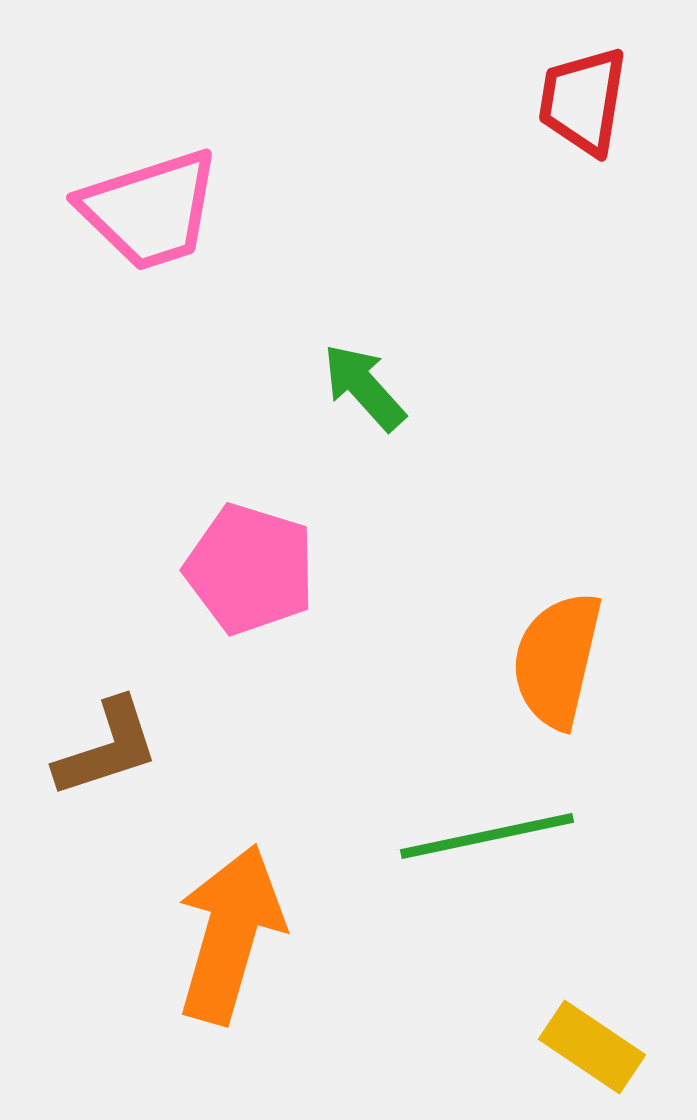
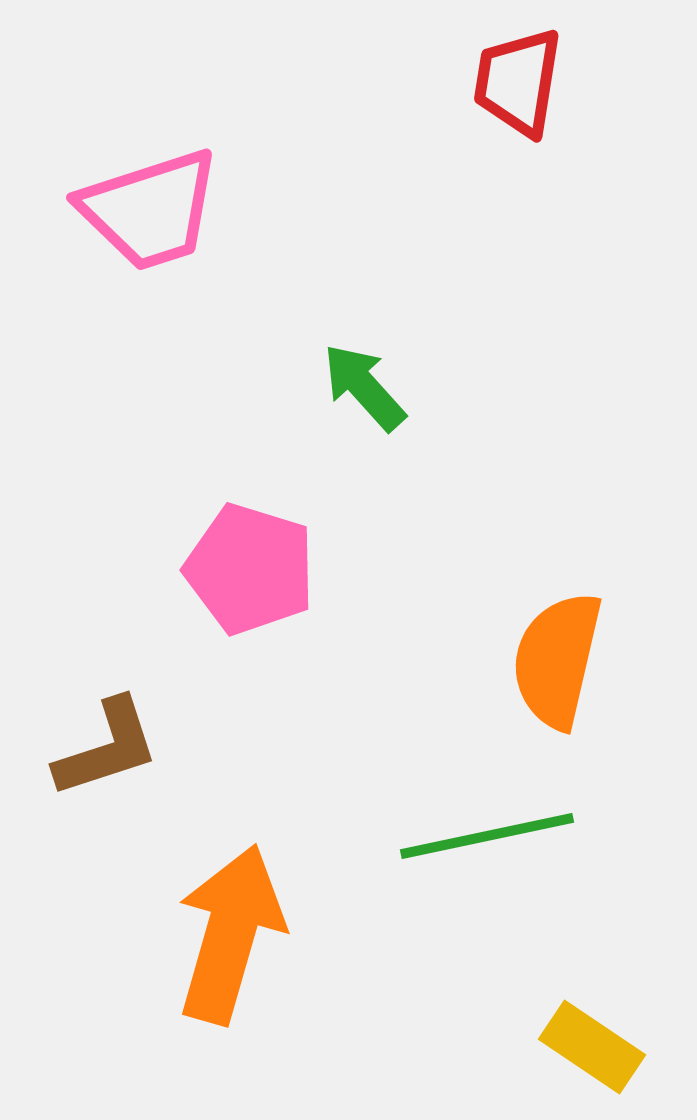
red trapezoid: moved 65 px left, 19 px up
